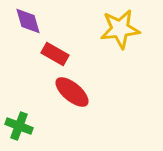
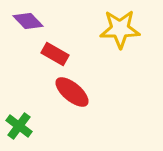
purple diamond: rotated 28 degrees counterclockwise
yellow star: rotated 6 degrees clockwise
green cross: rotated 16 degrees clockwise
